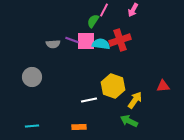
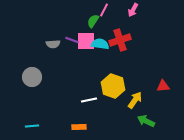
cyan semicircle: moved 1 px left
green arrow: moved 17 px right
